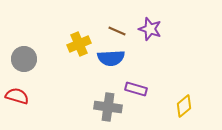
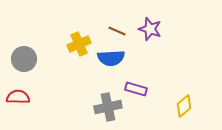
red semicircle: moved 1 px right, 1 px down; rotated 15 degrees counterclockwise
gray cross: rotated 20 degrees counterclockwise
